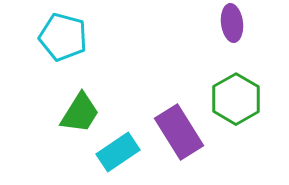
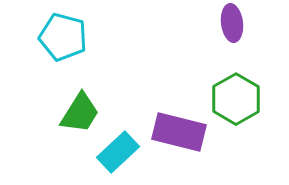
purple rectangle: rotated 44 degrees counterclockwise
cyan rectangle: rotated 9 degrees counterclockwise
